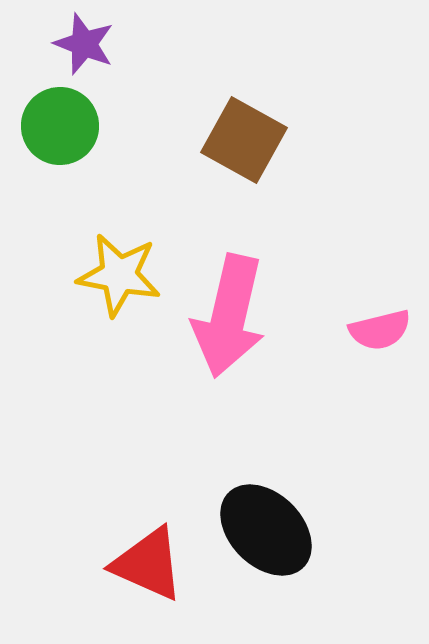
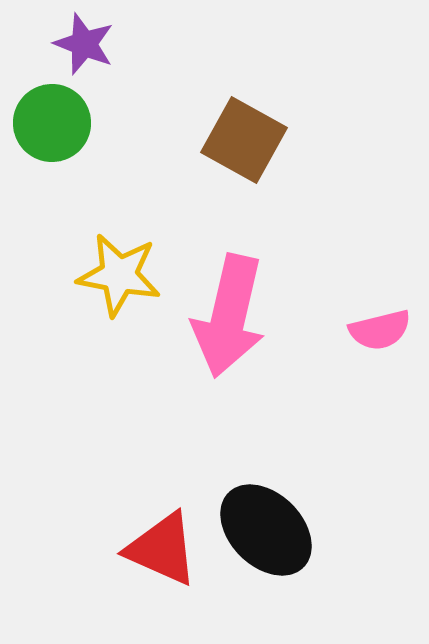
green circle: moved 8 px left, 3 px up
red triangle: moved 14 px right, 15 px up
